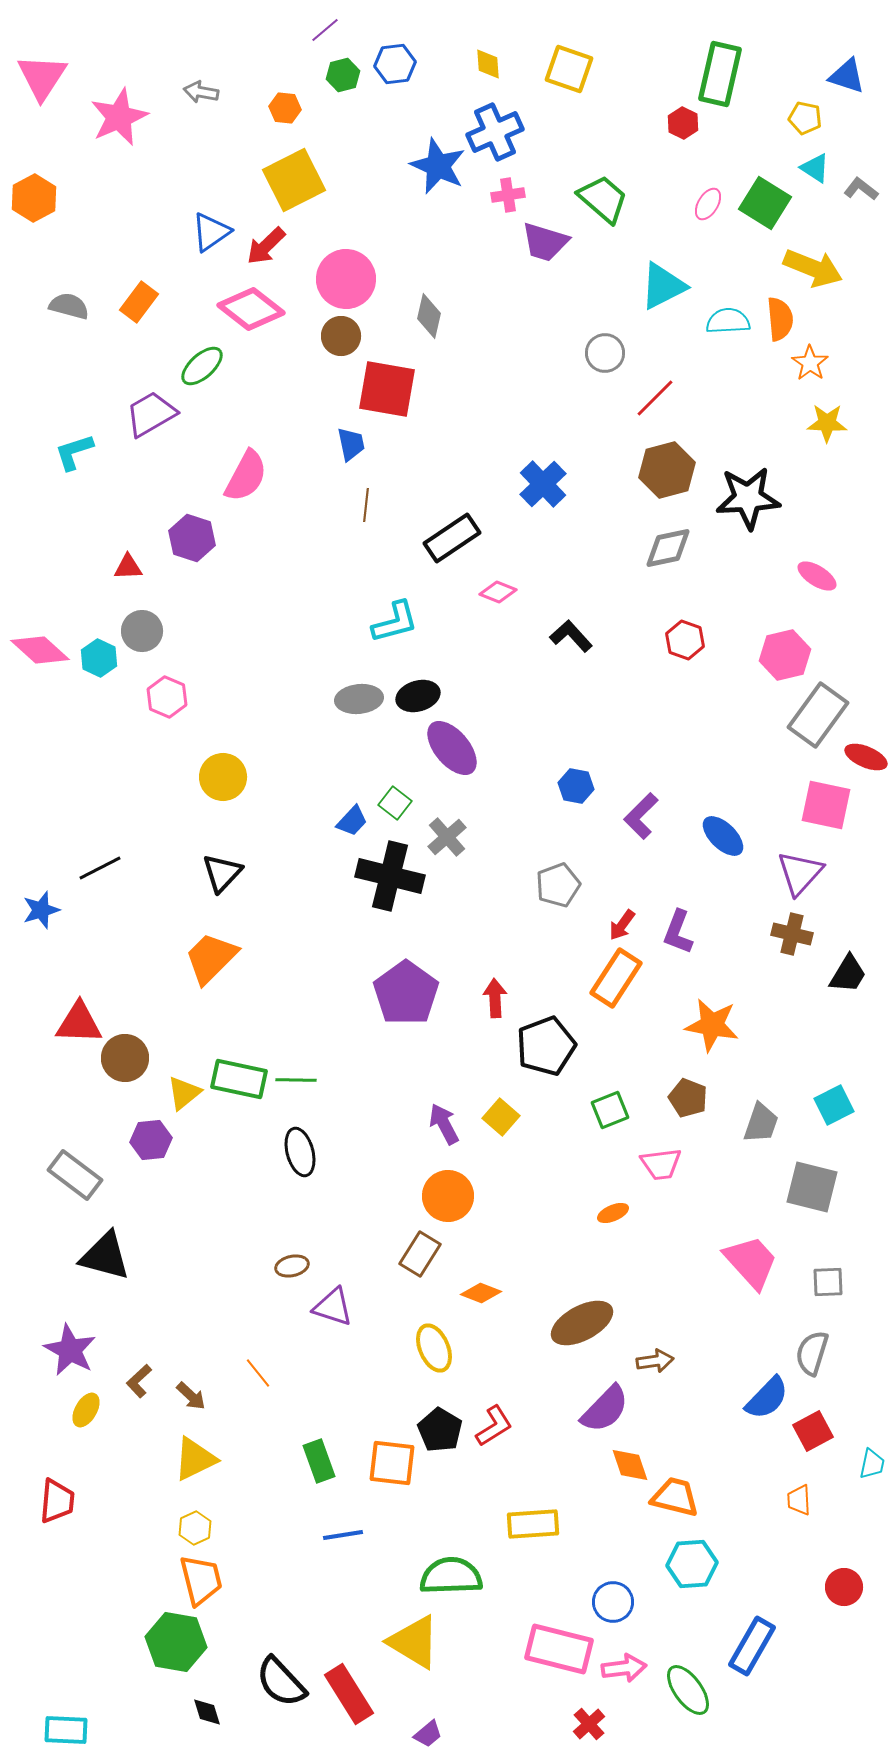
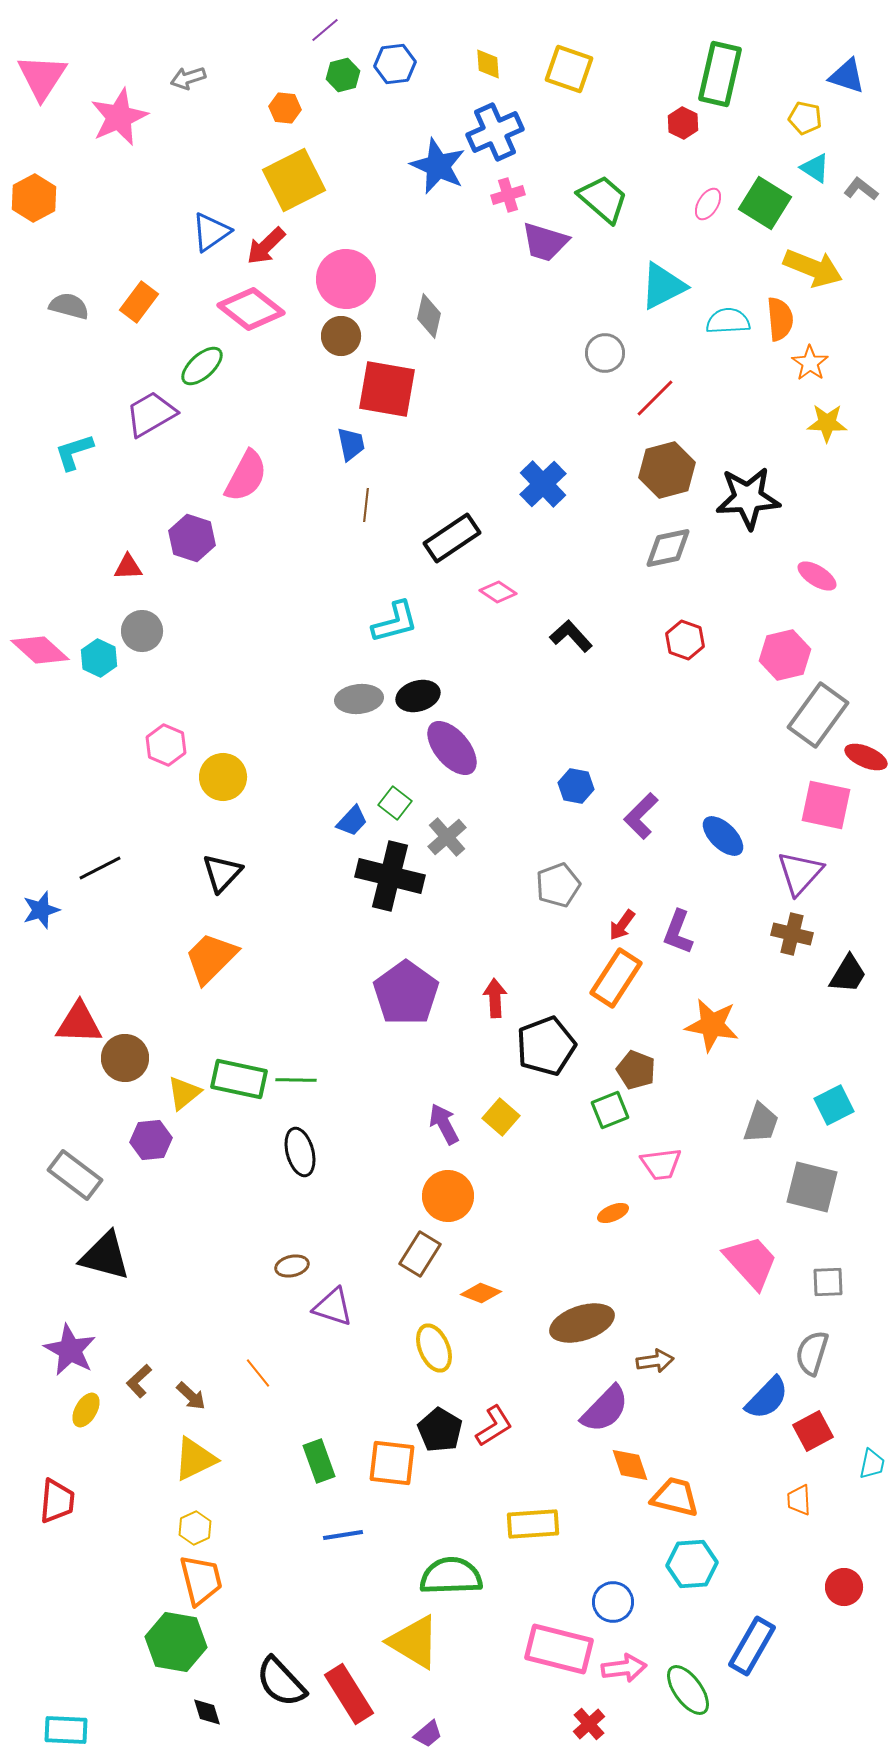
gray arrow at (201, 92): moved 13 px left, 14 px up; rotated 28 degrees counterclockwise
pink cross at (508, 195): rotated 8 degrees counterclockwise
pink diamond at (498, 592): rotated 12 degrees clockwise
pink hexagon at (167, 697): moved 1 px left, 48 px down
brown pentagon at (688, 1098): moved 52 px left, 28 px up
brown ellipse at (582, 1323): rotated 10 degrees clockwise
